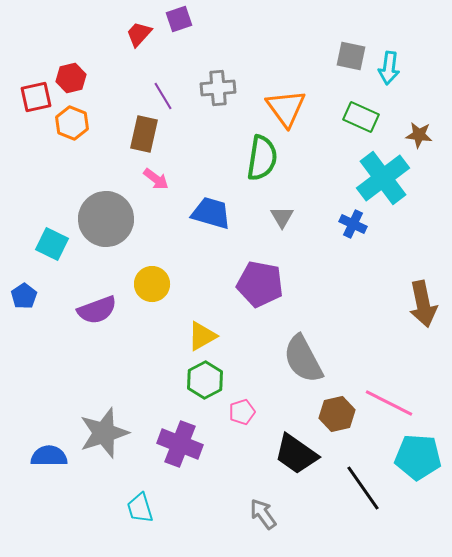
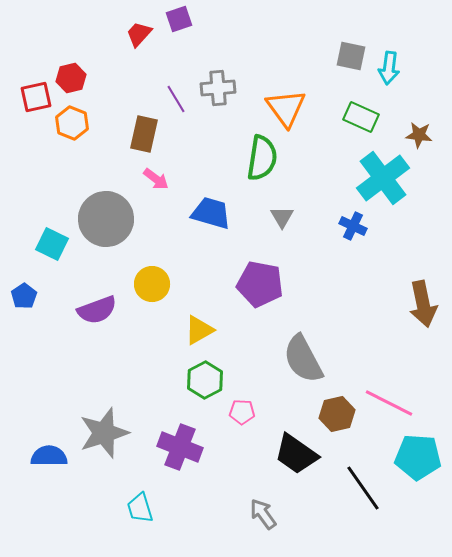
purple line: moved 13 px right, 3 px down
blue cross: moved 2 px down
yellow triangle: moved 3 px left, 6 px up
pink pentagon: rotated 20 degrees clockwise
purple cross: moved 3 px down
